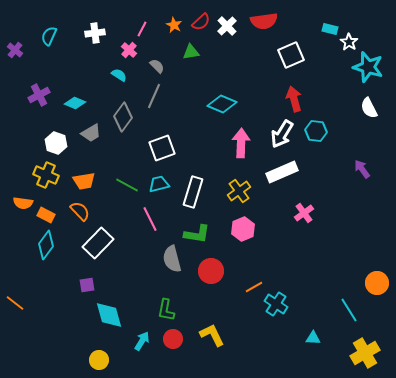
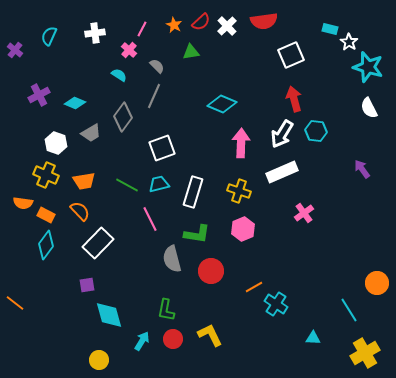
yellow cross at (239, 191): rotated 35 degrees counterclockwise
yellow L-shape at (212, 335): moved 2 px left
